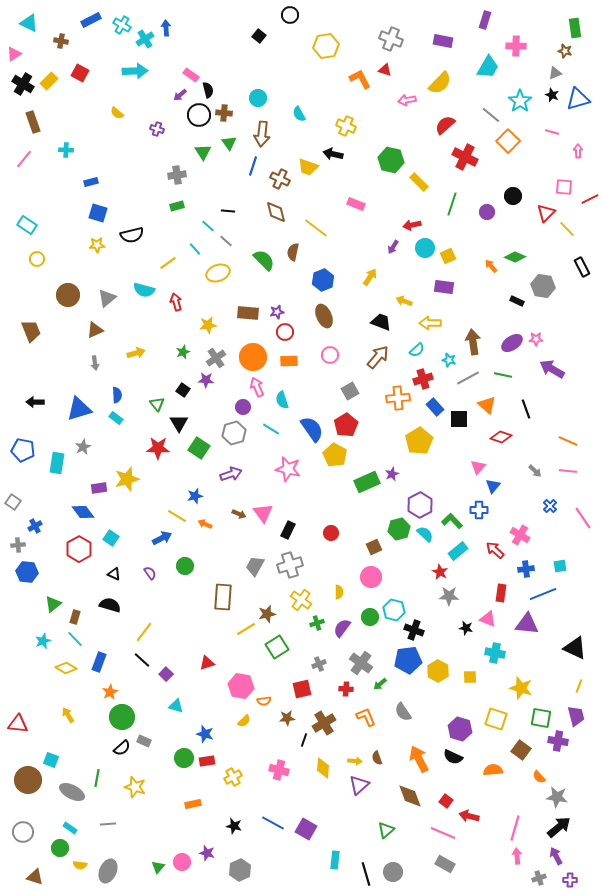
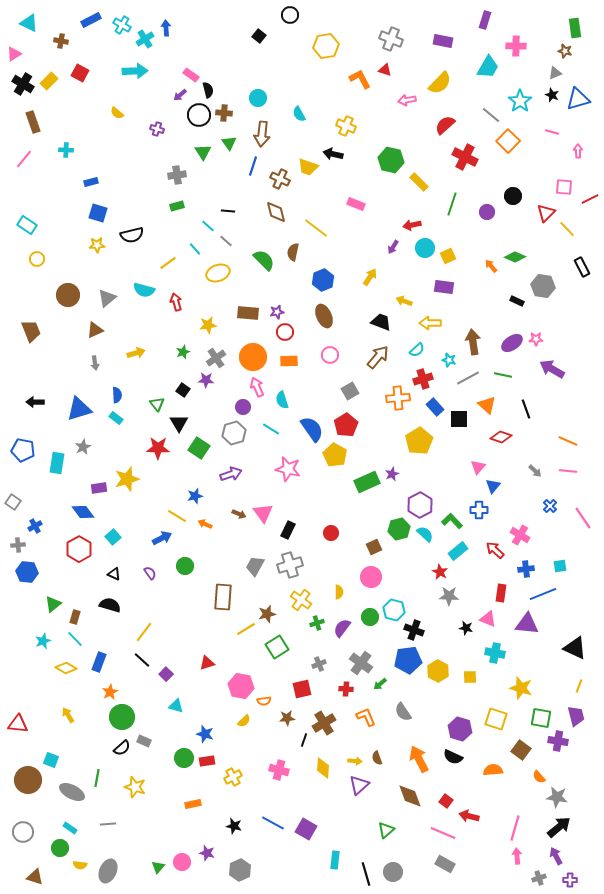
cyan square at (111, 538): moved 2 px right, 1 px up; rotated 14 degrees clockwise
